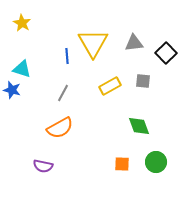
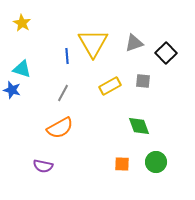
gray triangle: rotated 12 degrees counterclockwise
